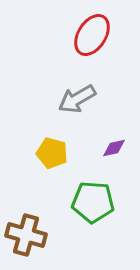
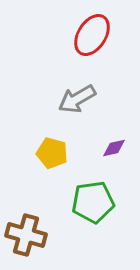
green pentagon: rotated 12 degrees counterclockwise
